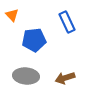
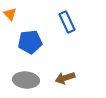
orange triangle: moved 2 px left, 1 px up
blue pentagon: moved 4 px left, 2 px down
gray ellipse: moved 4 px down
